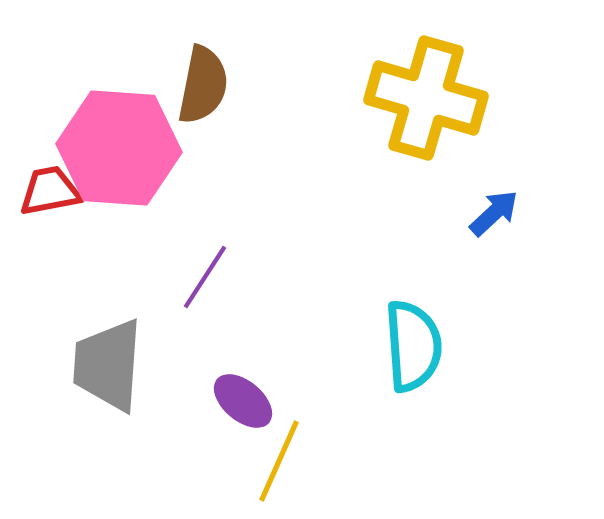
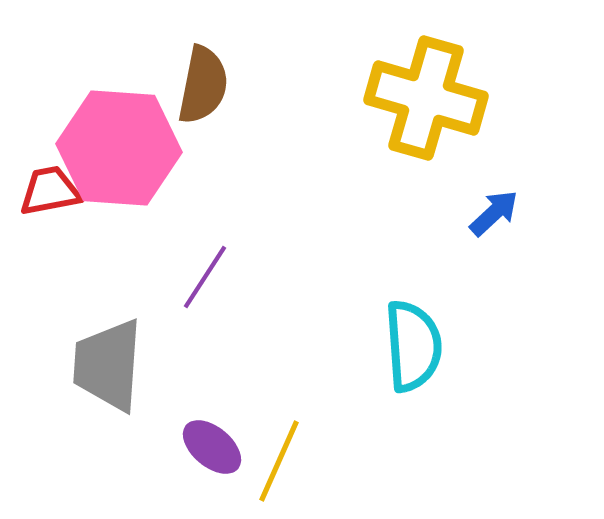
purple ellipse: moved 31 px left, 46 px down
